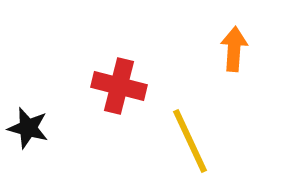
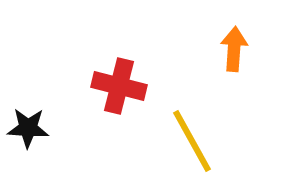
black star: rotated 12 degrees counterclockwise
yellow line: moved 2 px right; rotated 4 degrees counterclockwise
